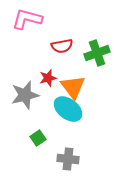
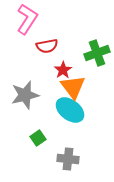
pink L-shape: rotated 108 degrees clockwise
red semicircle: moved 15 px left
red star: moved 15 px right, 8 px up; rotated 18 degrees counterclockwise
cyan ellipse: moved 2 px right, 1 px down
